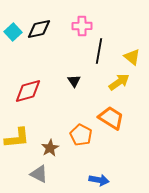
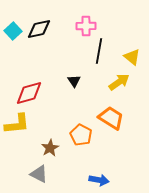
pink cross: moved 4 px right
cyan square: moved 1 px up
red diamond: moved 1 px right, 2 px down
yellow L-shape: moved 14 px up
